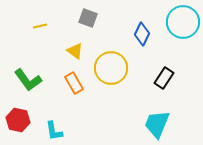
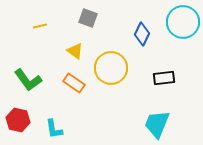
black rectangle: rotated 50 degrees clockwise
orange rectangle: rotated 25 degrees counterclockwise
cyan L-shape: moved 2 px up
